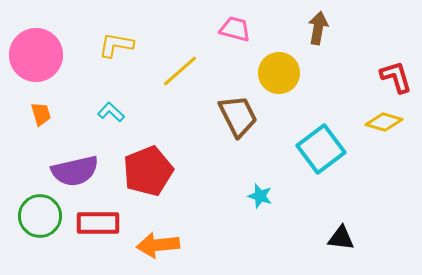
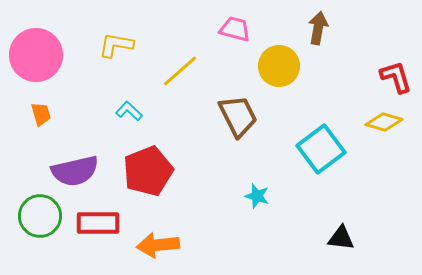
yellow circle: moved 7 px up
cyan L-shape: moved 18 px right, 1 px up
cyan star: moved 3 px left
